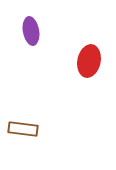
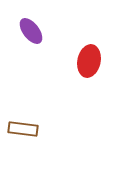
purple ellipse: rotated 28 degrees counterclockwise
